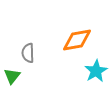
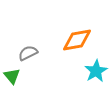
gray semicircle: rotated 66 degrees clockwise
green triangle: rotated 18 degrees counterclockwise
